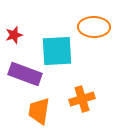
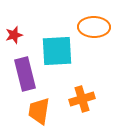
purple rectangle: rotated 56 degrees clockwise
